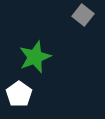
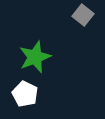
white pentagon: moved 6 px right; rotated 10 degrees counterclockwise
